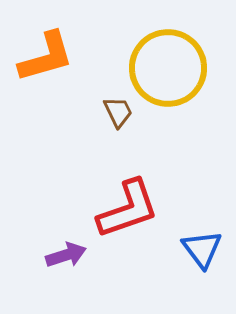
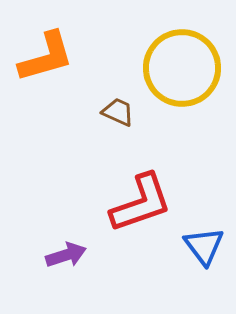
yellow circle: moved 14 px right
brown trapezoid: rotated 40 degrees counterclockwise
red L-shape: moved 13 px right, 6 px up
blue triangle: moved 2 px right, 3 px up
